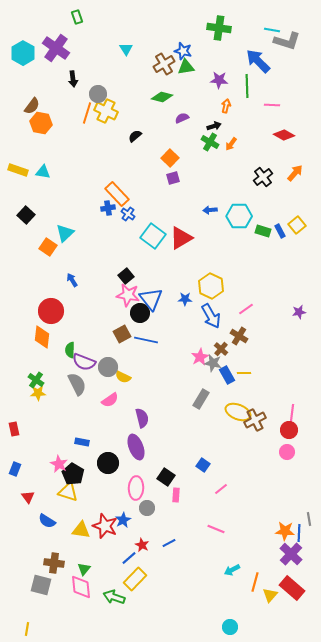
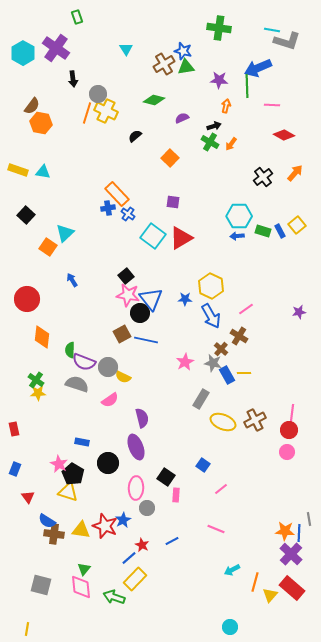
blue arrow at (258, 61): moved 7 px down; rotated 68 degrees counterclockwise
green diamond at (162, 97): moved 8 px left, 3 px down
purple square at (173, 178): moved 24 px down; rotated 24 degrees clockwise
blue arrow at (210, 210): moved 27 px right, 26 px down
red circle at (51, 311): moved 24 px left, 12 px up
pink star at (200, 357): moved 15 px left, 5 px down
gray semicircle at (77, 384): rotated 45 degrees counterclockwise
yellow ellipse at (238, 412): moved 15 px left, 10 px down
blue line at (169, 543): moved 3 px right, 2 px up
brown cross at (54, 563): moved 29 px up
